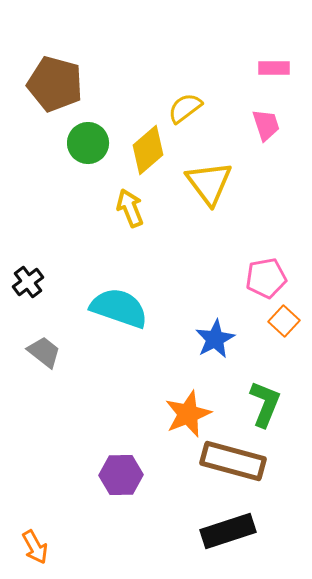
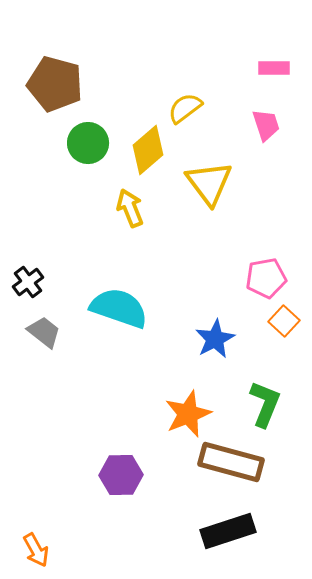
gray trapezoid: moved 20 px up
brown rectangle: moved 2 px left, 1 px down
orange arrow: moved 1 px right, 3 px down
